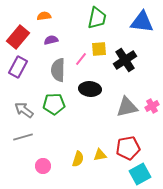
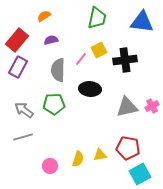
orange semicircle: rotated 24 degrees counterclockwise
red rectangle: moved 1 px left, 3 px down
yellow square: moved 1 px down; rotated 21 degrees counterclockwise
black cross: rotated 25 degrees clockwise
red pentagon: rotated 20 degrees clockwise
pink circle: moved 7 px right
